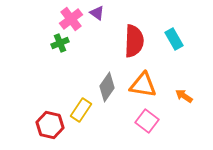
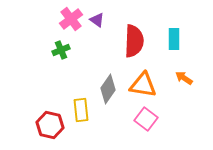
purple triangle: moved 7 px down
cyan rectangle: rotated 30 degrees clockwise
green cross: moved 1 px right, 7 px down
gray diamond: moved 1 px right, 2 px down
orange arrow: moved 18 px up
yellow rectangle: rotated 40 degrees counterclockwise
pink square: moved 1 px left, 2 px up
